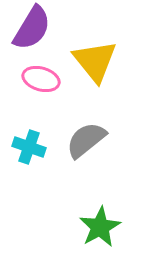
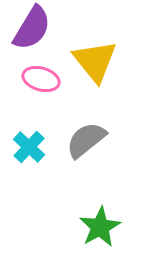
cyan cross: rotated 24 degrees clockwise
